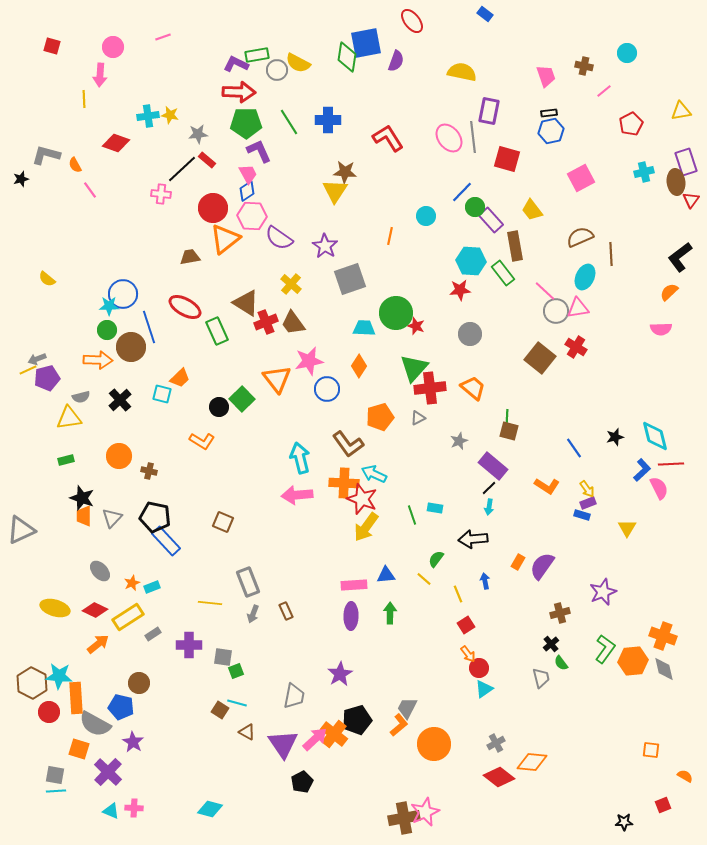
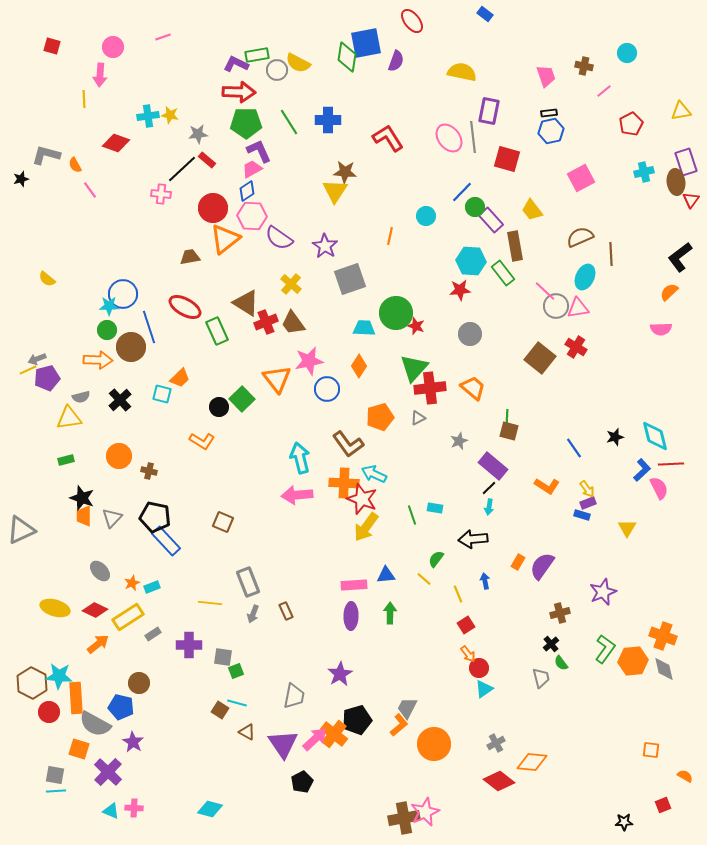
pink trapezoid at (248, 174): moved 4 px right, 5 px up; rotated 90 degrees counterclockwise
gray circle at (556, 311): moved 5 px up
red diamond at (499, 777): moved 4 px down
